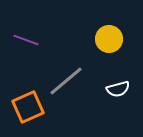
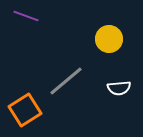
purple line: moved 24 px up
white semicircle: moved 1 px right, 1 px up; rotated 10 degrees clockwise
orange square: moved 3 px left, 3 px down; rotated 8 degrees counterclockwise
